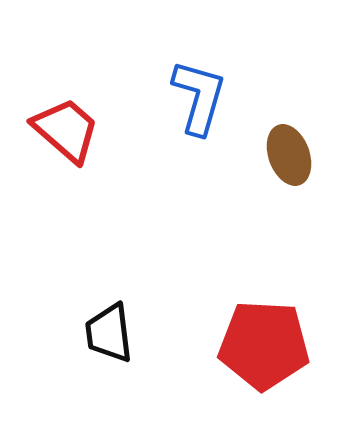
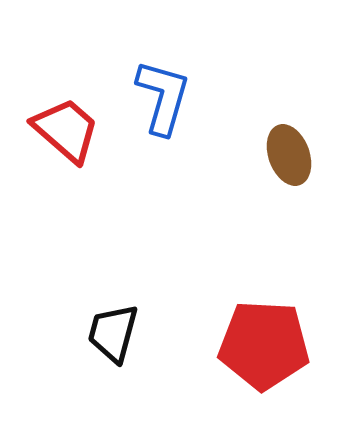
blue L-shape: moved 36 px left
black trapezoid: moved 4 px right; rotated 22 degrees clockwise
